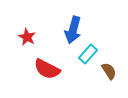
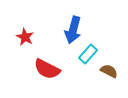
red star: moved 2 px left
brown semicircle: rotated 30 degrees counterclockwise
